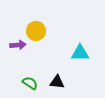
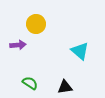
yellow circle: moved 7 px up
cyan triangle: moved 2 px up; rotated 42 degrees clockwise
black triangle: moved 8 px right, 5 px down; rotated 14 degrees counterclockwise
